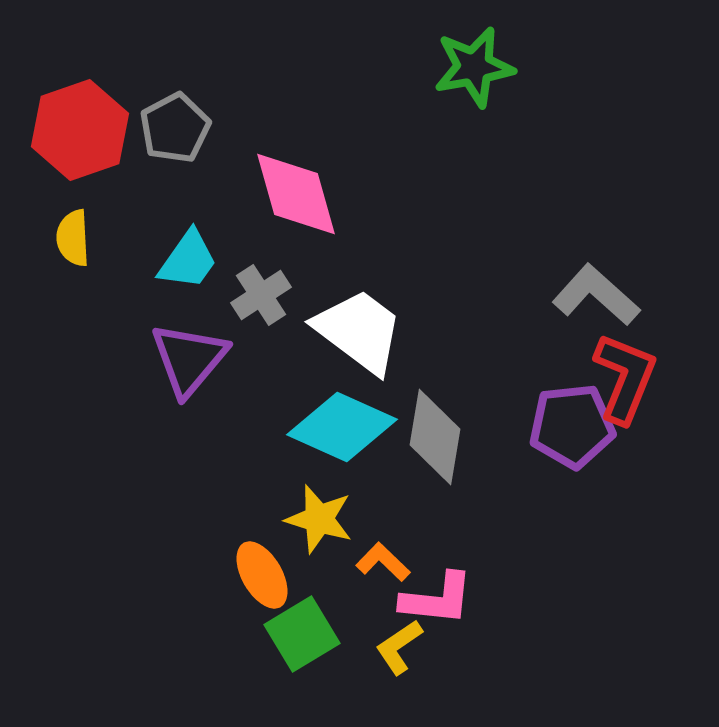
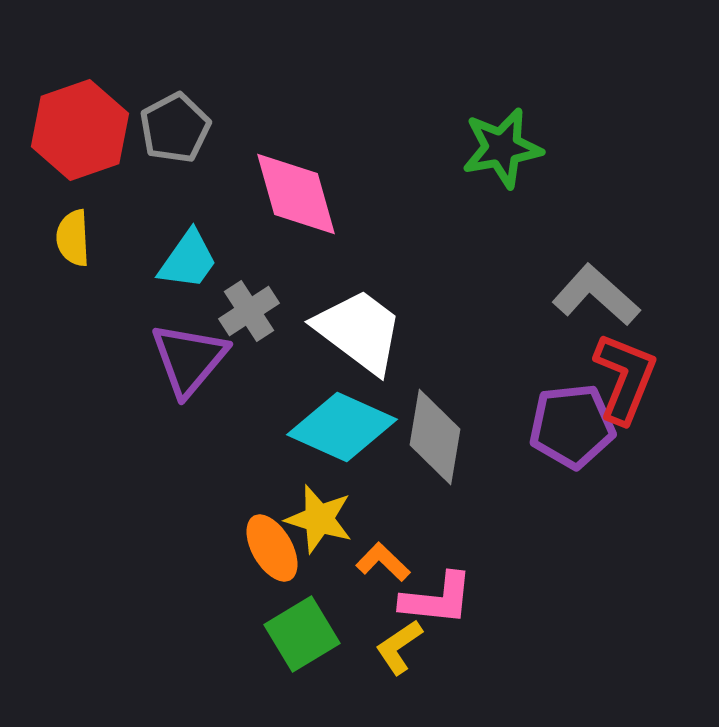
green star: moved 28 px right, 81 px down
gray cross: moved 12 px left, 16 px down
orange ellipse: moved 10 px right, 27 px up
